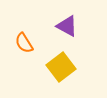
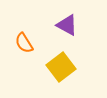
purple triangle: moved 1 px up
